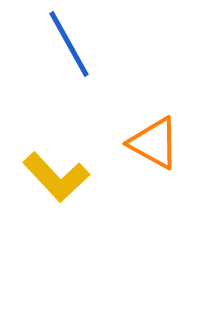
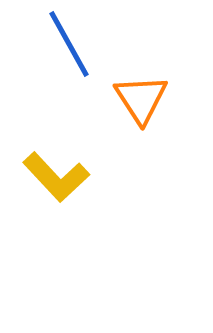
orange triangle: moved 13 px left, 44 px up; rotated 28 degrees clockwise
